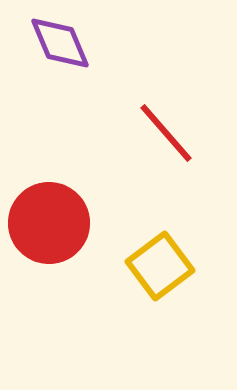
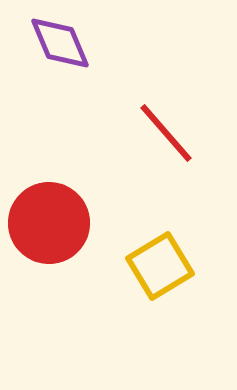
yellow square: rotated 6 degrees clockwise
